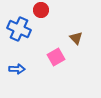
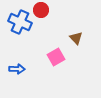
blue cross: moved 1 px right, 7 px up
